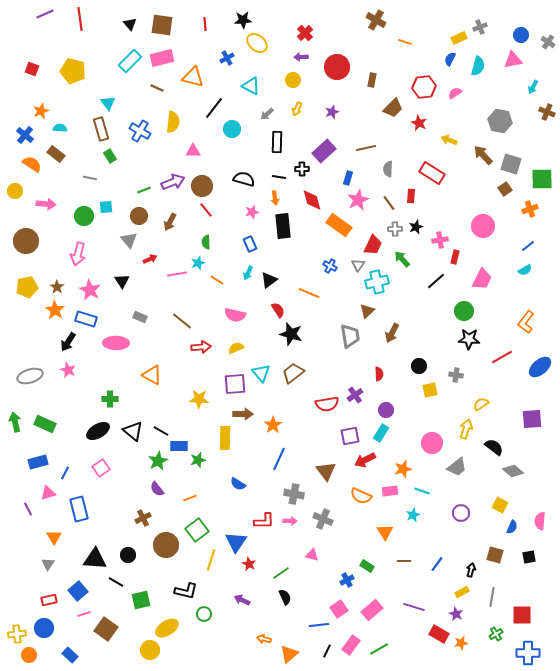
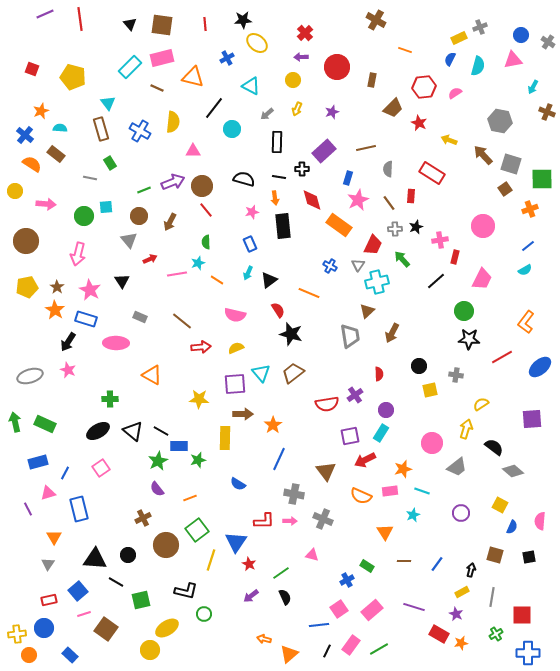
orange line at (405, 42): moved 8 px down
cyan rectangle at (130, 61): moved 6 px down
yellow pentagon at (73, 71): moved 6 px down
green rectangle at (110, 156): moved 7 px down
purple arrow at (242, 600): moved 9 px right, 4 px up; rotated 63 degrees counterclockwise
